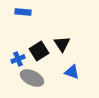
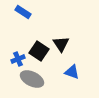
blue rectangle: rotated 28 degrees clockwise
black triangle: moved 1 px left
black square: rotated 24 degrees counterclockwise
gray ellipse: moved 1 px down
